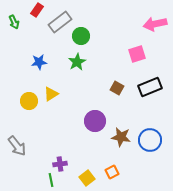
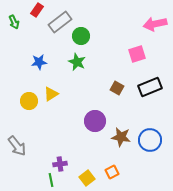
green star: rotated 18 degrees counterclockwise
